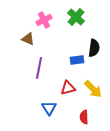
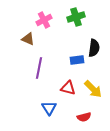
green cross: rotated 30 degrees clockwise
red triangle: rotated 28 degrees clockwise
red semicircle: rotated 104 degrees counterclockwise
